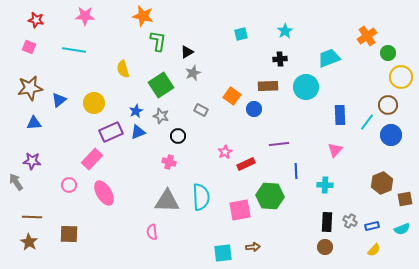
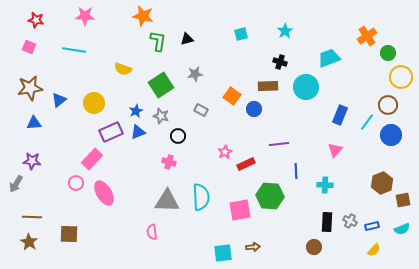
black triangle at (187, 52): moved 13 px up; rotated 16 degrees clockwise
black cross at (280, 59): moved 3 px down; rotated 24 degrees clockwise
yellow semicircle at (123, 69): rotated 54 degrees counterclockwise
gray star at (193, 73): moved 2 px right, 1 px down; rotated 14 degrees clockwise
blue rectangle at (340, 115): rotated 24 degrees clockwise
gray arrow at (16, 182): moved 2 px down; rotated 114 degrees counterclockwise
pink circle at (69, 185): moved 7 px right, 2 px up
brown square at (405, 199): moved 2 px left, 1 px down
brown circle at (325, 247): moved 11 px left
